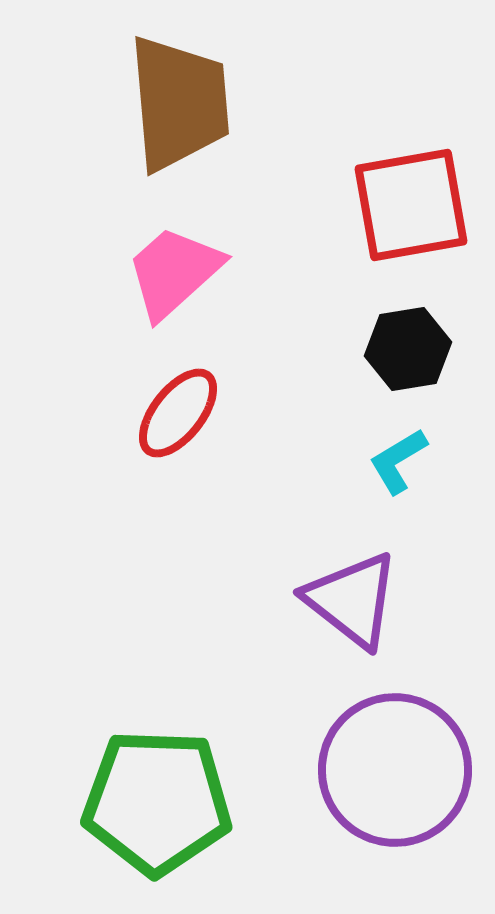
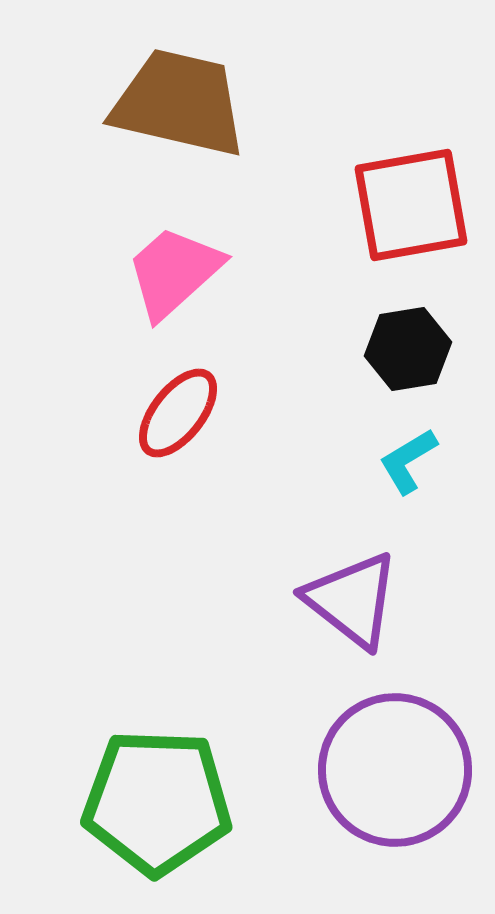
brown trapezoid: rotated 72 degrees counterclockwise
cyan L-shape: moved 10 px right
